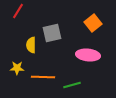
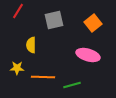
gray square: moved 2 px right, 13 px up
pink ellipse: rotated 10 degrees clockwise
